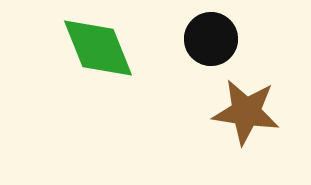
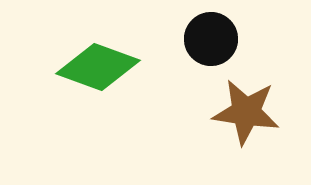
green diamond: moved 19 px down; rotated 48 degrees counterclockwise
